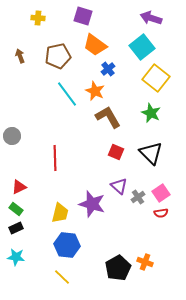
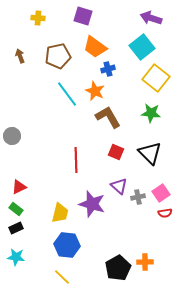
orange trapezoid: moved 2 px down
blue cross: rotated 24 degrees clockwise
green star: rotated 18 degrees counterclockwise
black triangle: moved 1 px left
red line: moved 21 px right, 2 px down
gray cross: rotated 24 degrees clockwise
red semicircle: moved 4 px right
orange cross: rotated 21 degrees counterclockwise
